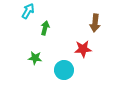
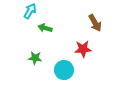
cyan arrow: moved 2 px right
brown arrow: rotated 36 degrees counterclockwise
green arrow: rotated 88 degrees counterclockwise
